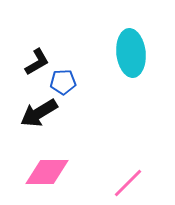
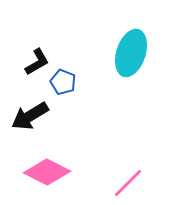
cyan ellipse: rotated 24 degrees clockwise
blue pentagon: rotated 25 degrees clockwise
black arrow: moved 9 px left, 3 px down
pink diamond: rotated 27 degrees clockwise
